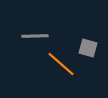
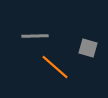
orange line: moved 6 px left, 3 px down
